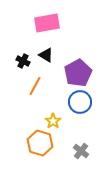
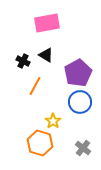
gray cross: moved 2 px right, 3 px up
